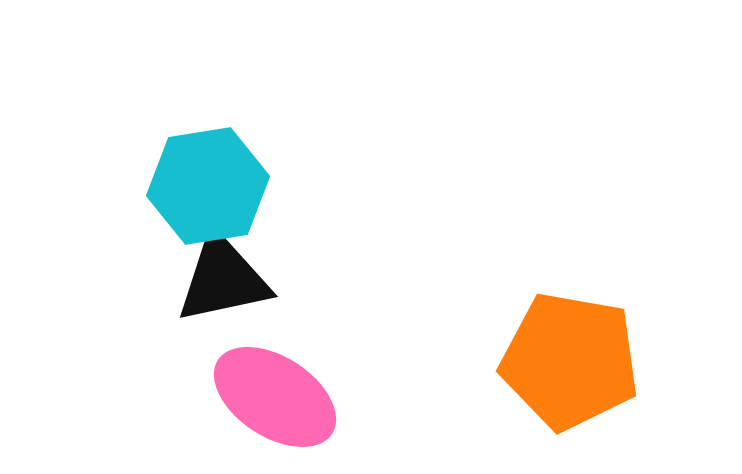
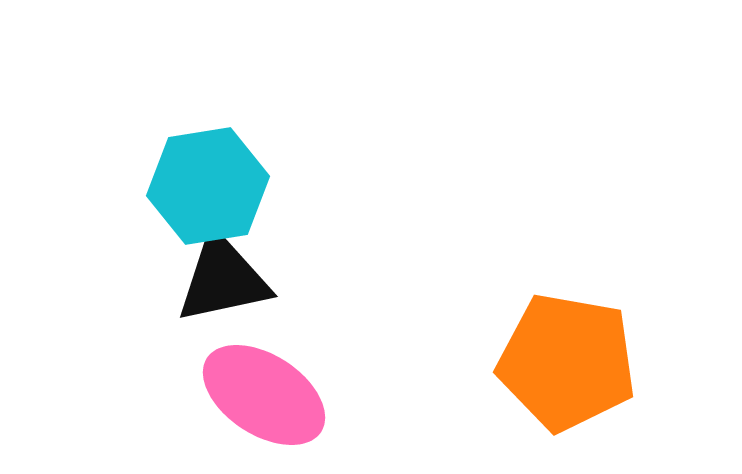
orange pentagon: moved 3 px left, 1 px down
pink ellipse: moved 11 px left, 2 px up
